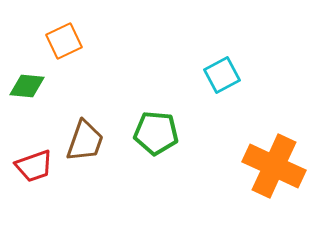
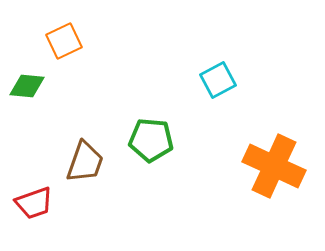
cyan square: moved 4 px left, 5 px down
green pentagon: moved 5 px left, 7 px down
brown trapezoid: moved 21 px down
red trapezoid: moved 37 px down
